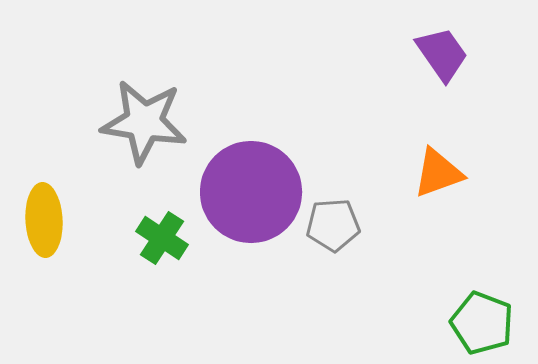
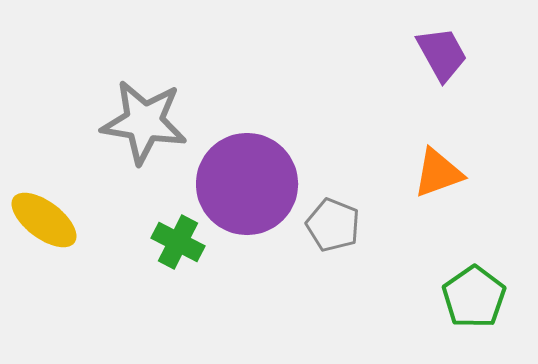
purple trapezoid: rotated 6 degrees clockwise
purple circle: moved 4 px left, 8 px up
yellow ellipse: rotated 50 degrees counterclockwise
gray pentagon: rotated 26 degrees clockwise
green cross: moved 16 px right, 4 px down; rotated 6 degrees counterclockwise
green pentagon: moved 8 px left, 26 px up; rotated 16 degrees clockwise
